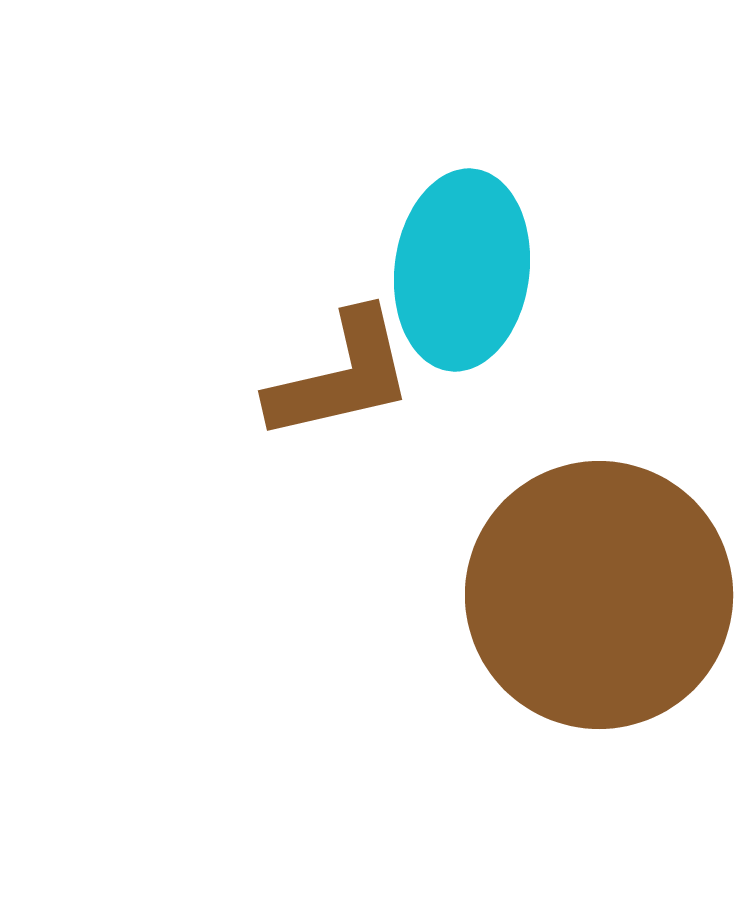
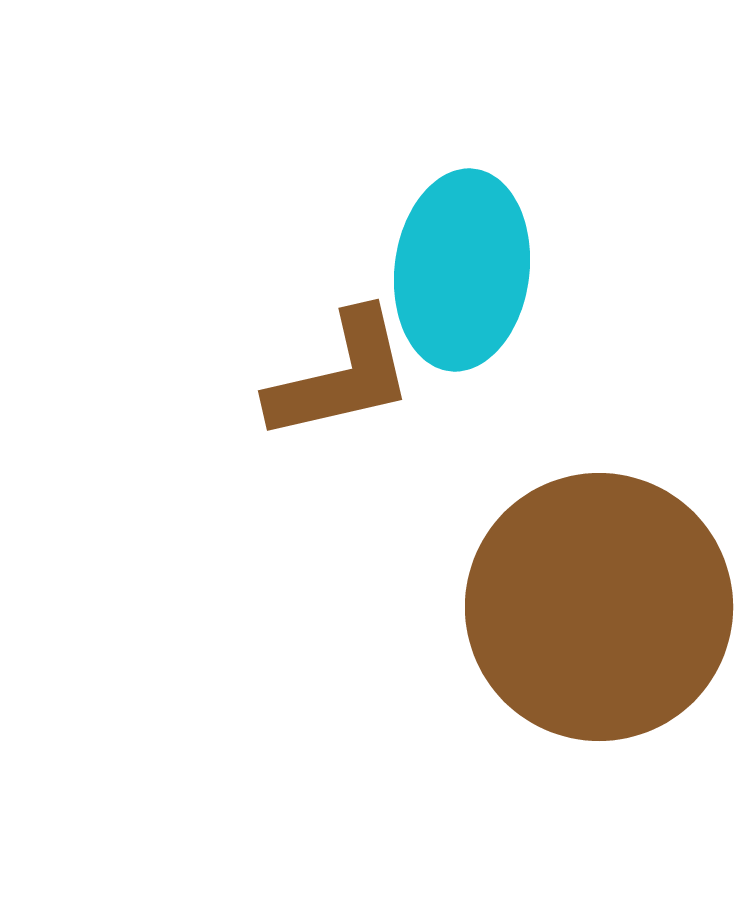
brown circle: moved 12 px down
